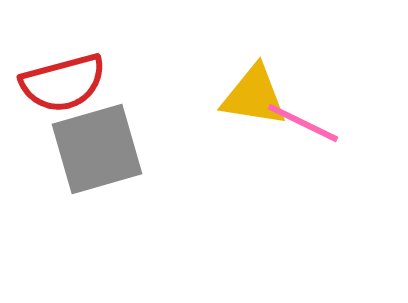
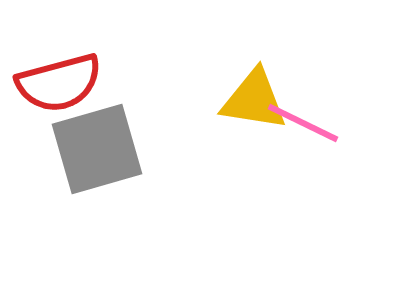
red semicircle: moved 4 px left
yellow triangle: moved 4 px down
